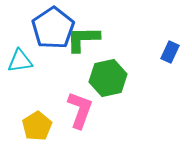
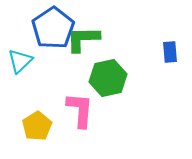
blue rectangle: rotated 30 degrees counterclockwise
cyan triangle: rotated 36 degrees counterclockwise
pink L-shape: rotated 15 degrees counterclockwise
